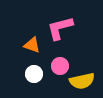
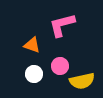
pink L-shape: moved 2 px right, 3 px up
